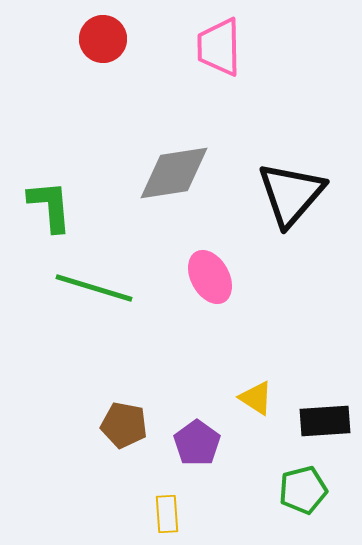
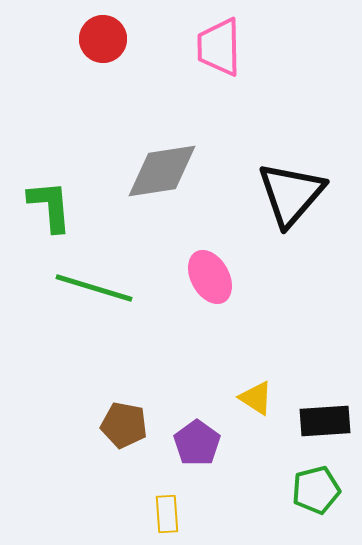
gray diamond: moved 12 px left, 2 px up
green pentagon: moved 13 px right
